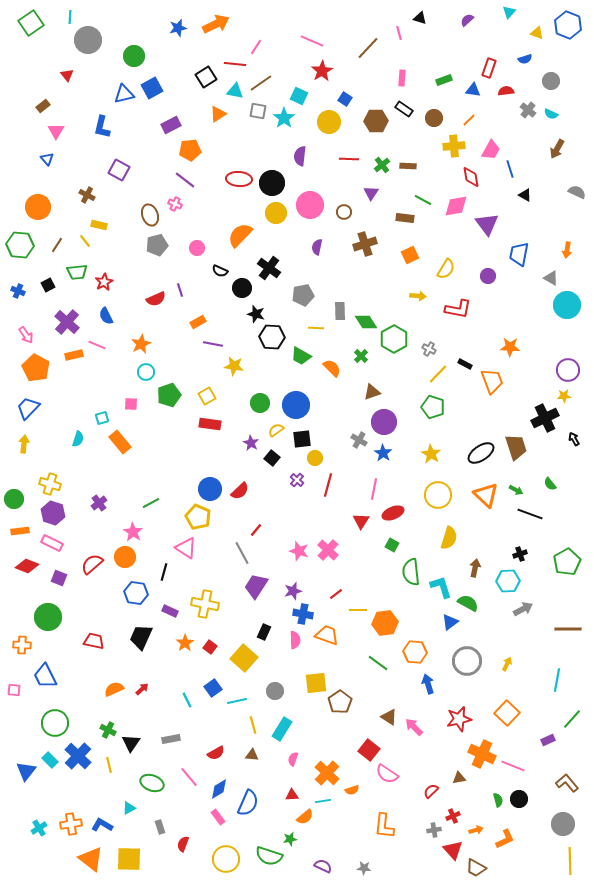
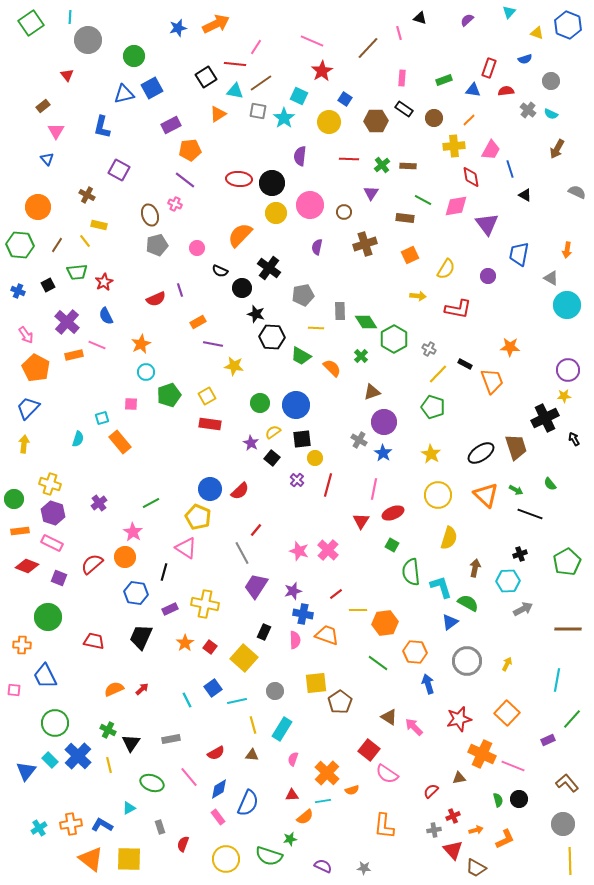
yellow semicircle at (276, 430): moved 3 px left, 2 px down
purple rectangle at (170, 611): moved 2 px up; rotated 49 degrees counterclockwise
